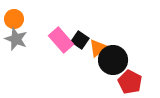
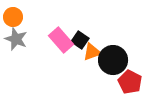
orange circle: moved 1 px left, 2 px up
orange triangle: moved 6 px left, 4 px down; rotated 18 degrees clockwise
